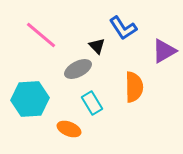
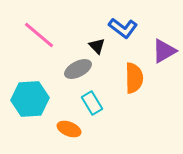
blue L-shape: rotated 20 degrees counterclockwise
pink line: moved 2 px left
orange semicircle: moved 9 px up
